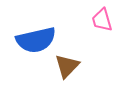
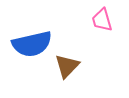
blue semicircle: moved 4 px left, 4 px down
